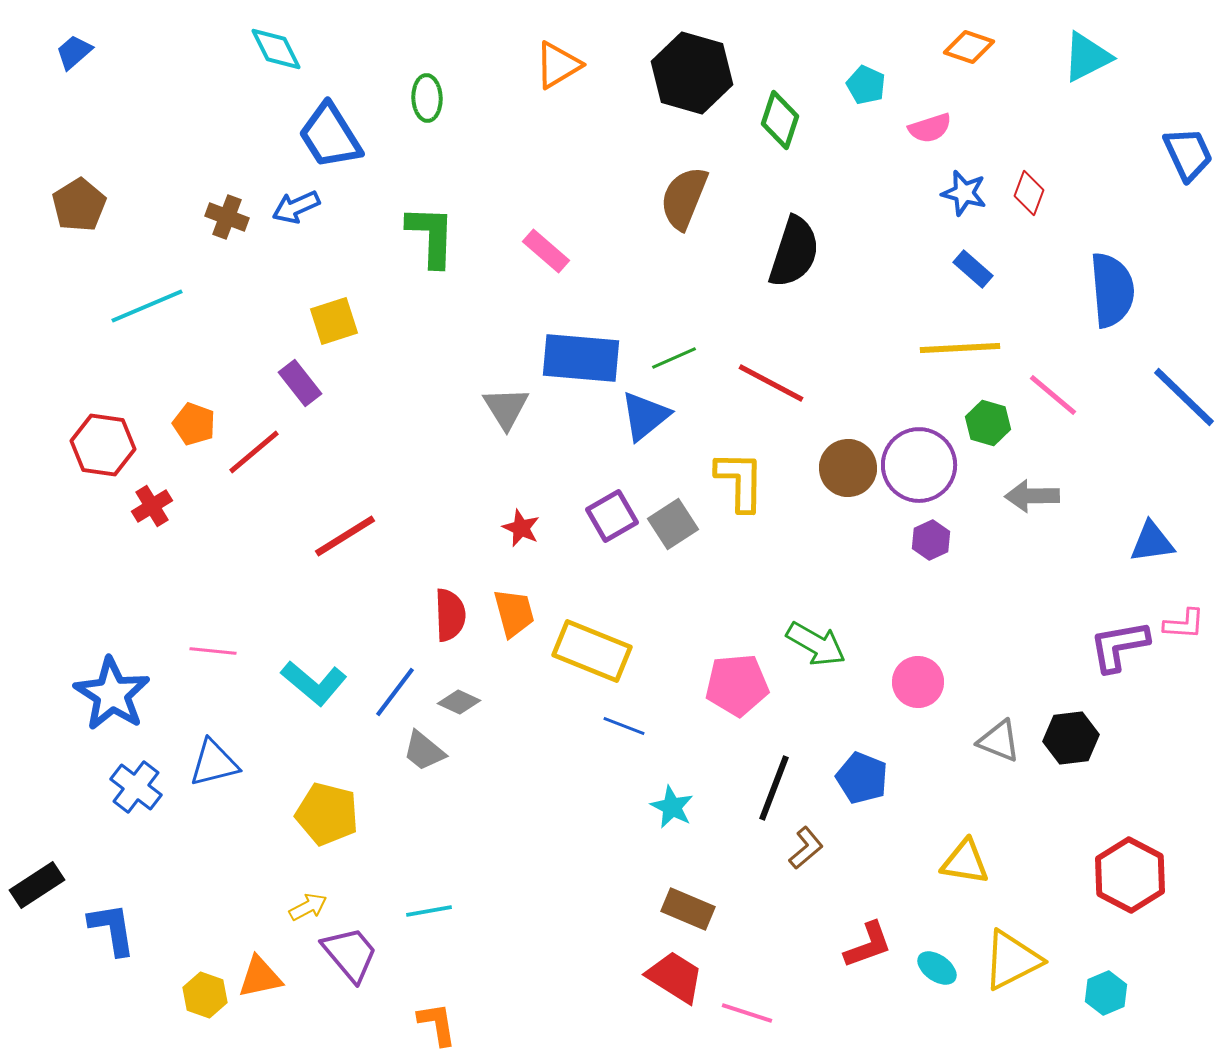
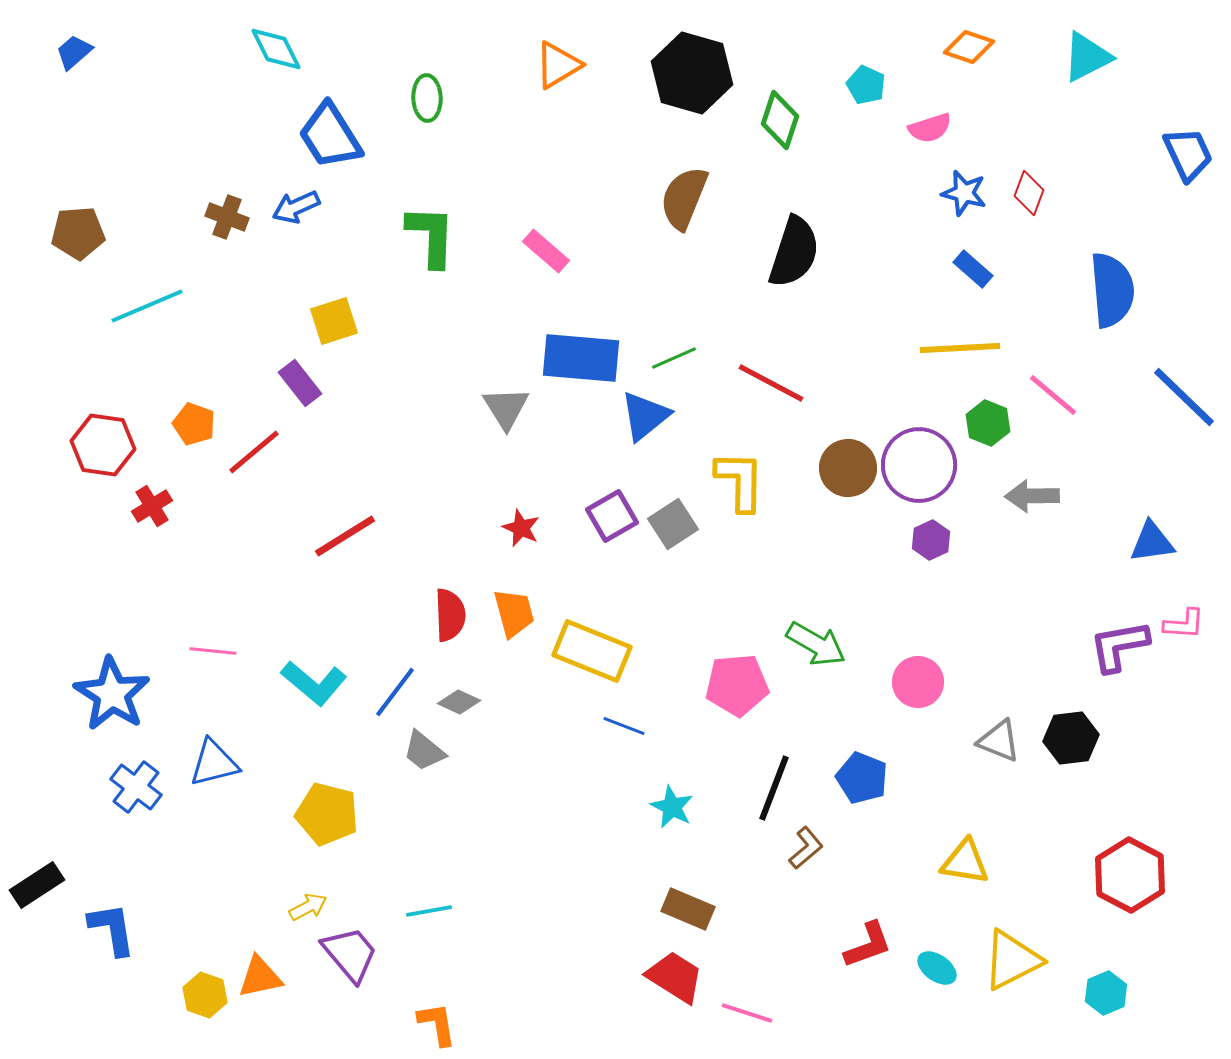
brown pentagon at (79, 205): moved 1 px left, 28 px down; rotated 28 degrees clockwise
green hexagon at (988, 423): rotated 6 degrees clockwise
